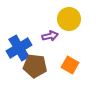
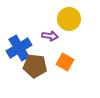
purple arrow: rotated 21 degrees clockwise
orange square: moved 5 px left, 3 px up
